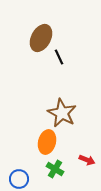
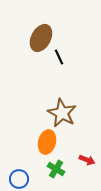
green cross: moved 1 px right
